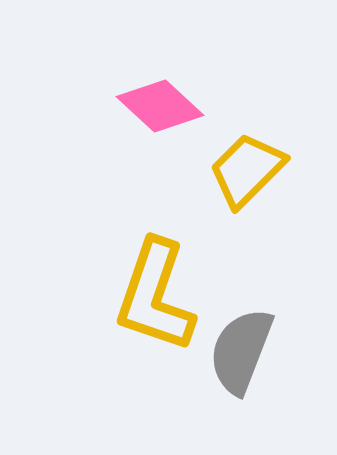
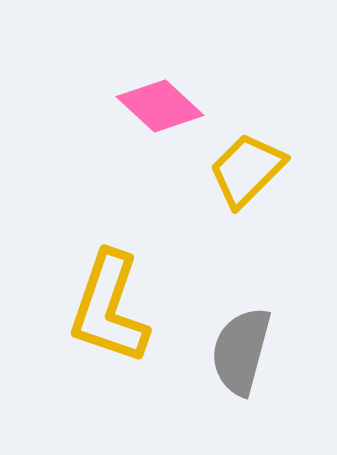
yellow L-shape: moved 46 px left, 12 px down
gray semicircle: rotated 6 degrees counterclockwise
